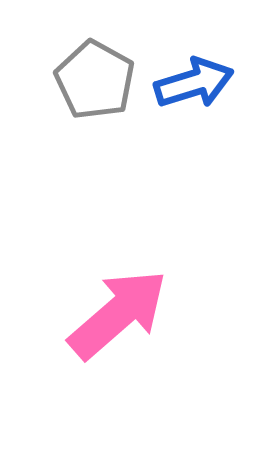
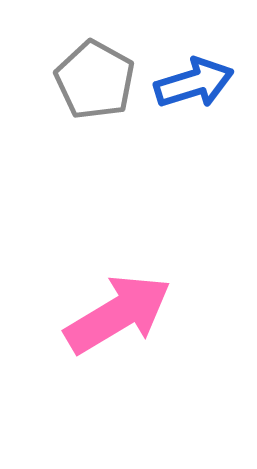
pink arrow: rotated 10 degrees clockwise
